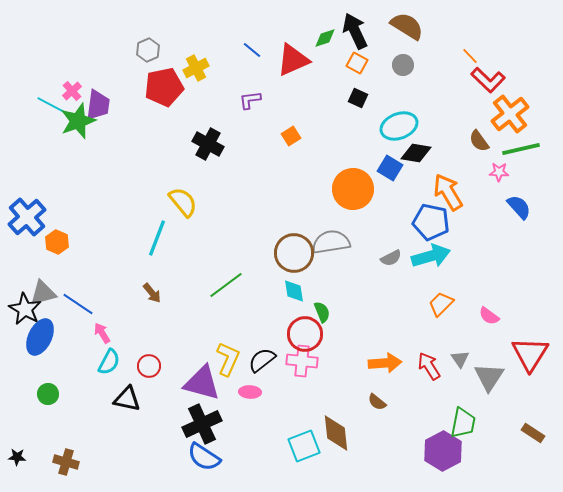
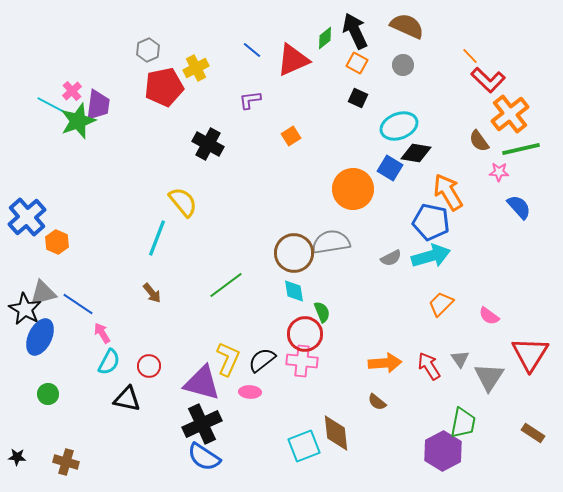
brown semicircle at (407, 26): rotated 8 degrees counterclockwise
green diamond at (325, 38): rotated 20 degrees counterclockwise
